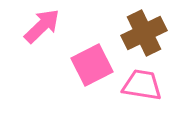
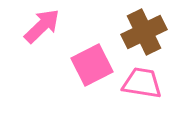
brown cross: moved 1 px up
pink trapezoid: moved 2 px up
